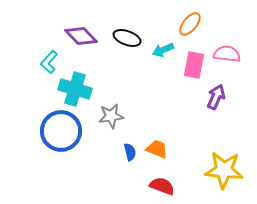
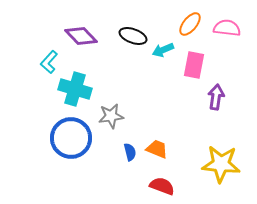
black ellipse: moved 6 px right, 2 px up
pink semicircle: moved 26 px up
purple arrow: rotated 15 degrees counterclockwise
blue circle: moved 10 px right, 7 px down
yellow star: moved 3 px left, 6 px up
